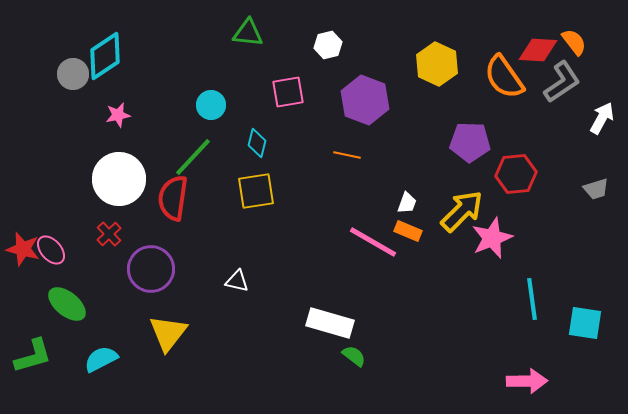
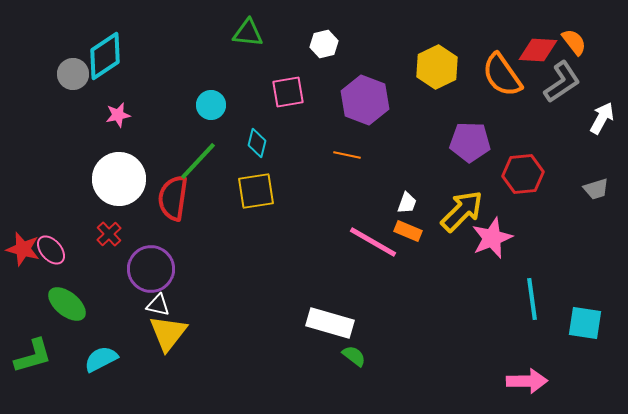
white hexagon at (328, 45): moved 4 px left, 1 px up
yellow hexagon at (437, 64): moved 3 px down; rotated 9 degrees clockwise
orange semicircle at (504, 77): moved 2 px left, 2 px up
green line at (193, 157): moved 5 px right, 4 px down
red hexagon at (516, 174): moved 7 px right
white triangle at (237, 281): moved 79 px left, 24 px down
